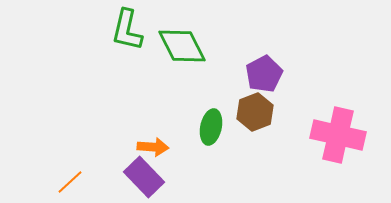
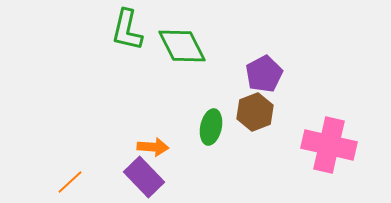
pink cross: moved 9 px left, 10 px down
